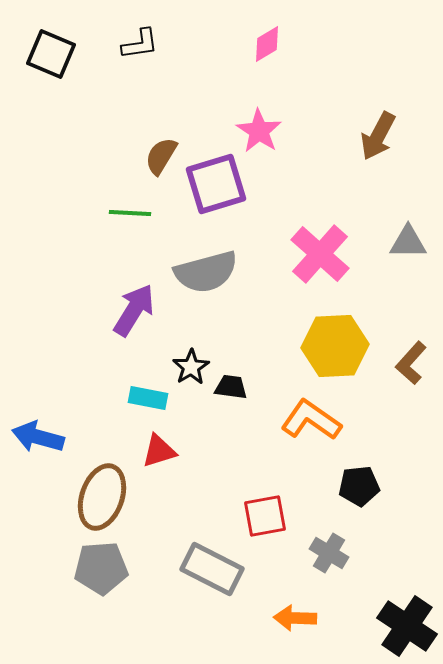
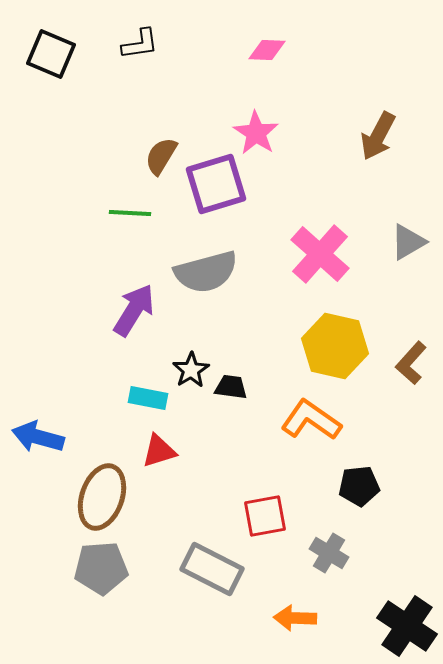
pink diamond: moved 6 px down; rotated 33 degrees clockwise
pink star: moved 3 px left, 2 px down
gray triangle: rotated 30 degrees counterclockwise
yellow hexagon: rotated 16 degrees clockwise
black star: moved 3 px down
